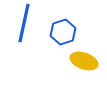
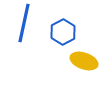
blue hexagon: rotated 10 degrees counterclockwise
